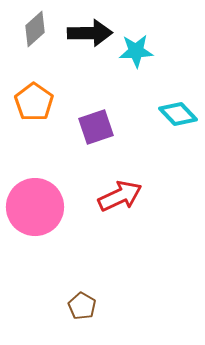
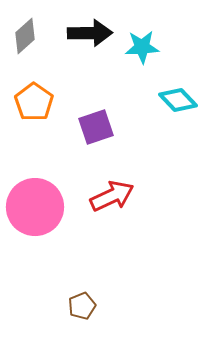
gray diamond: moved 10 px left, 7 px down
cyan star: moved 6 px right, 4 px up
cyan diamond: moved 14 px up
red arrow: moved 8 px left
brown pentagon: rotated 20 degrees clockwise
